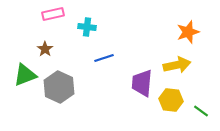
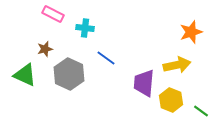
pink rectangle: rotated 40 degrees clockwise
cyan cross: moved 2 px left, 1 px down
orange star: moved 3 px right
brown star: rotated 21 degrees clockwise
blue line: moved 2 px right; rotated 54 degrees clockwise
green triangle: rotated 45 degrees clockwise
purple trapezoid: moved 2 px right
gray hexagon: moved 10 px right, 13 px up
yellow hexagon: rotated 15 degrees clockwise
